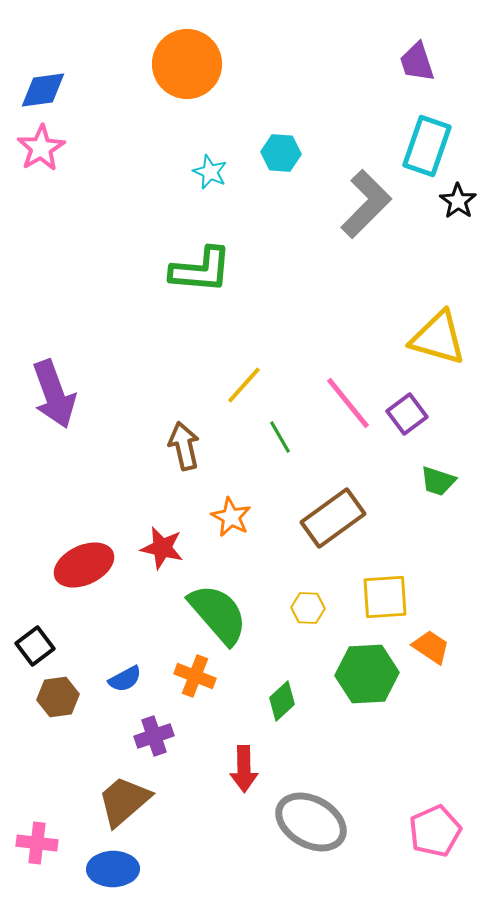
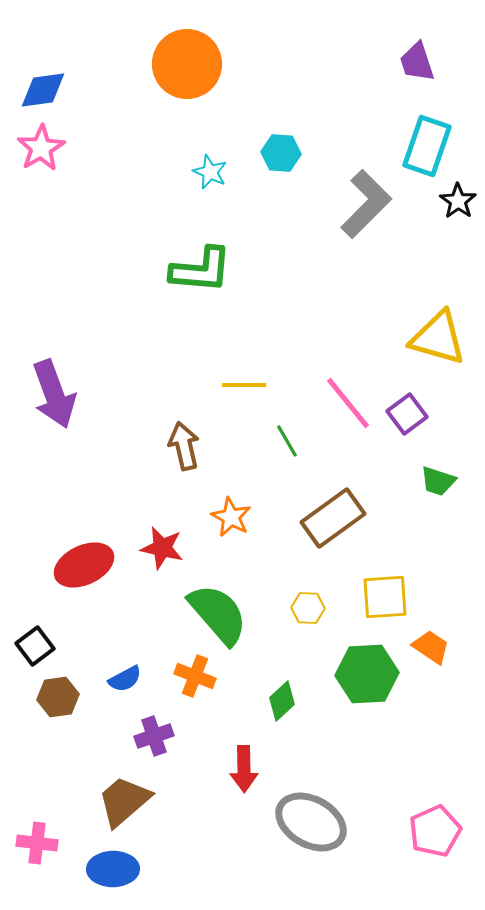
yellow line: rotated 48 degrees clockwise
green line: moved 7 px right, 4 px down
